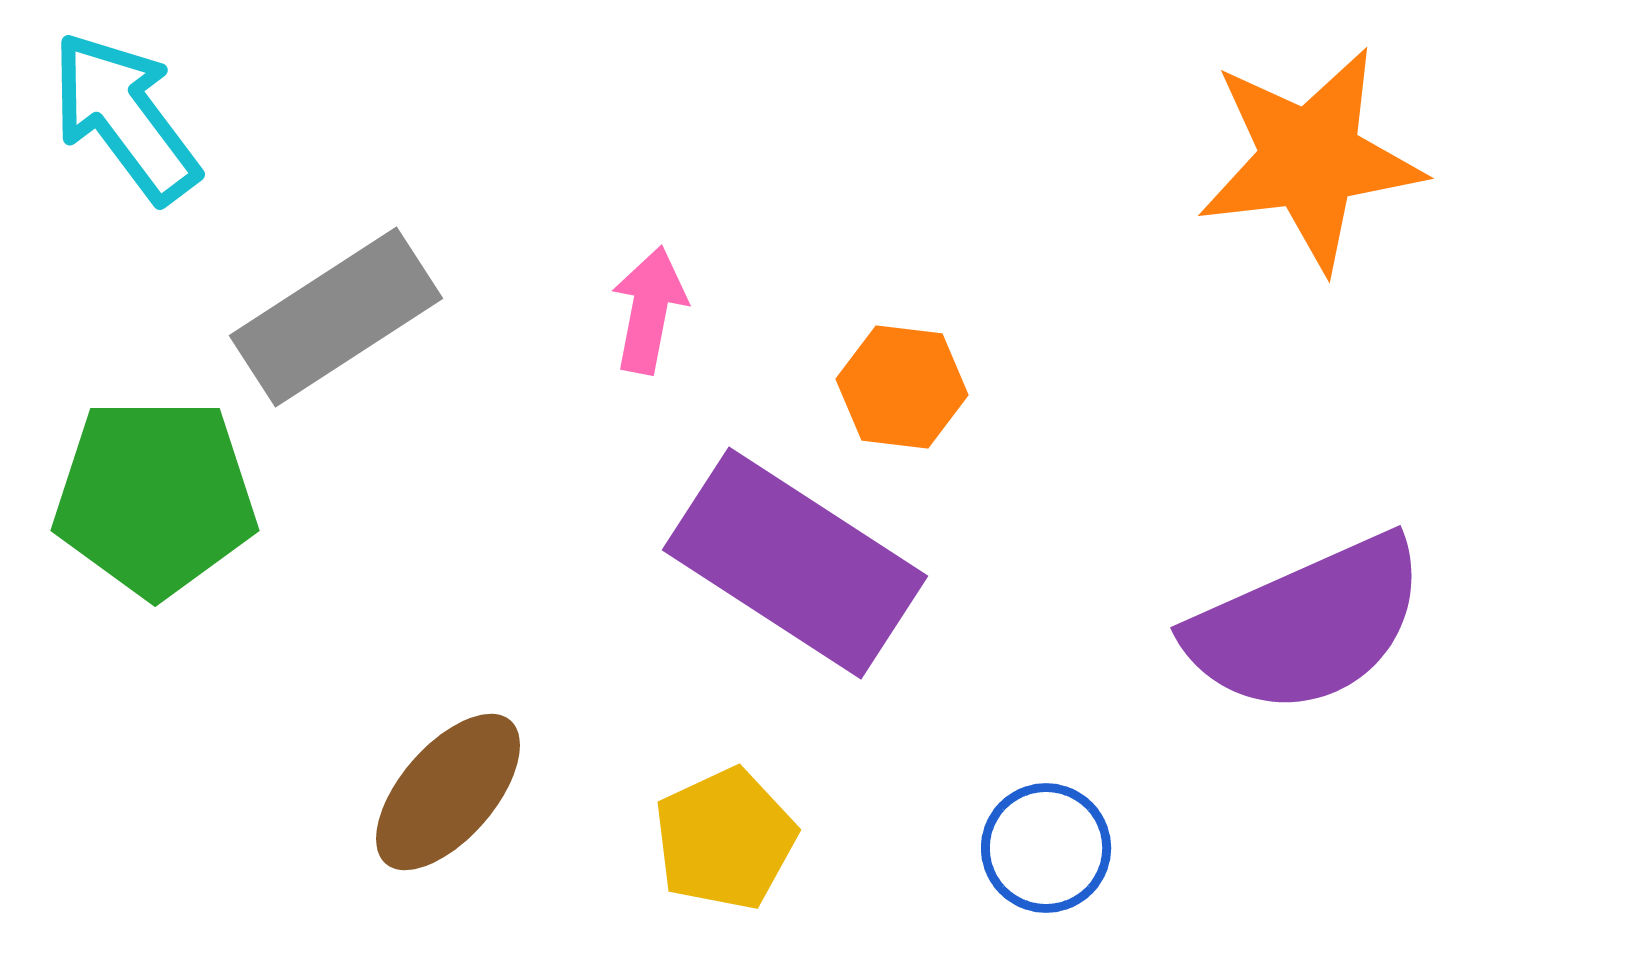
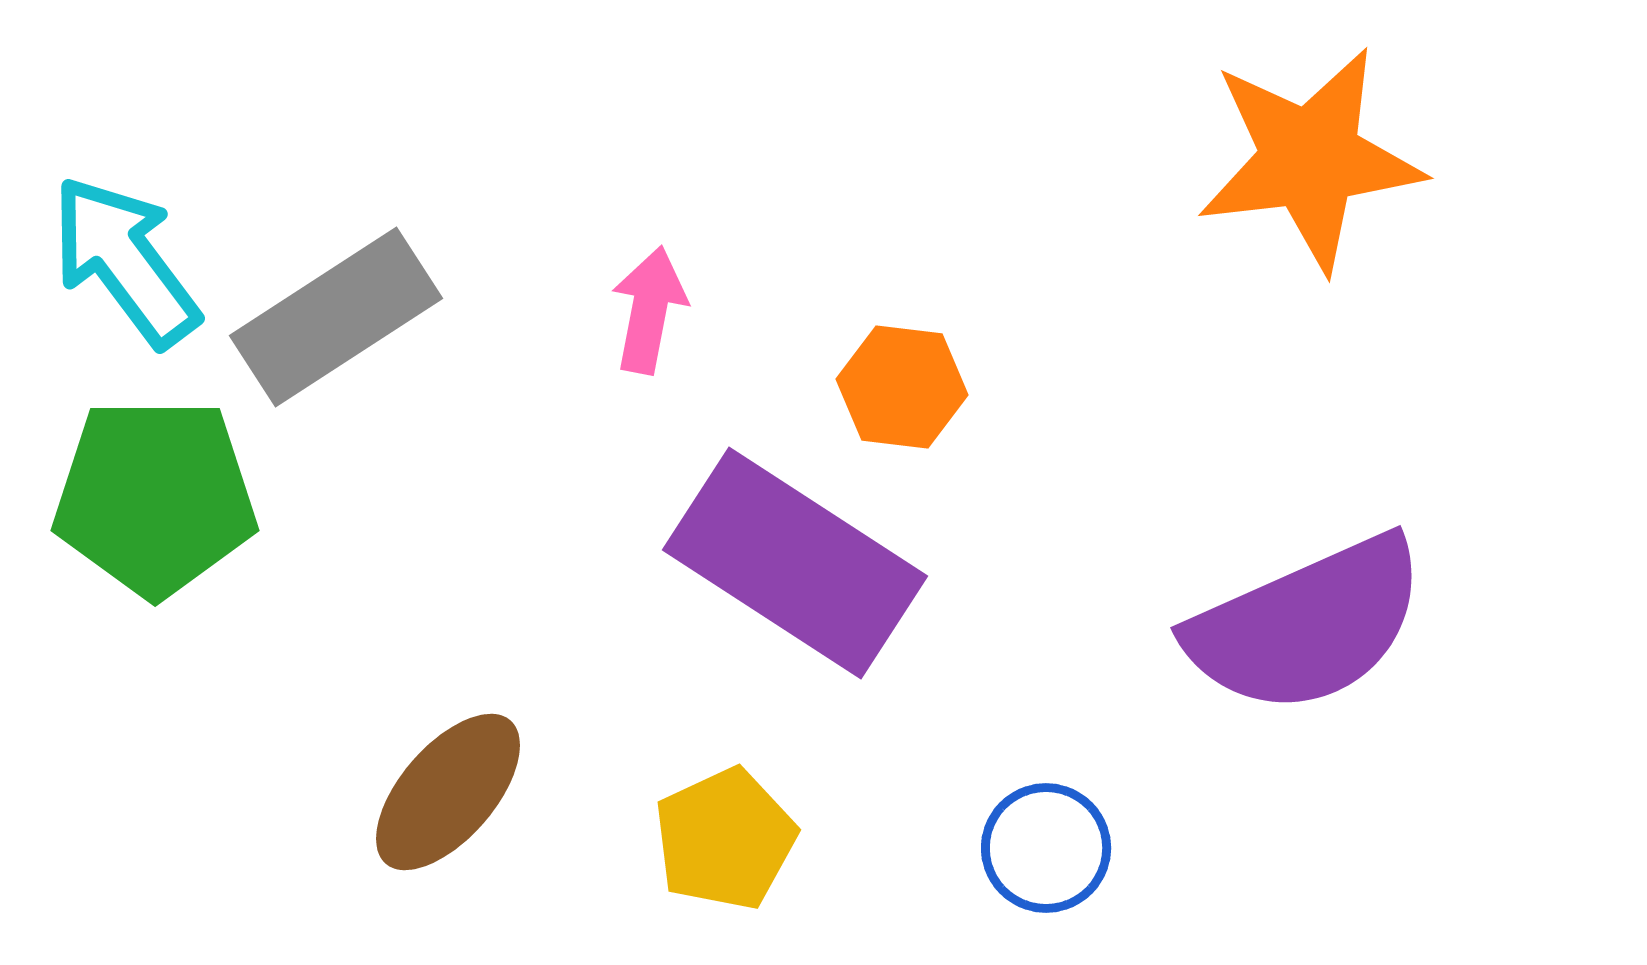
cyan arrow: moved 144 px down
